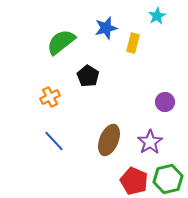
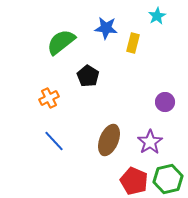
blue star: rotated 20 degrees clockwise
orange cross: moved 1 px left, 1 px down
